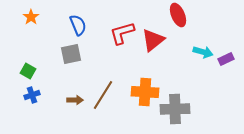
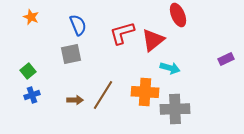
orange star: rotated 14 degrees counterclockwise
cyan arrow: moved 33 px left, 16 px down
green square: rotated 21 degrees clockwise
